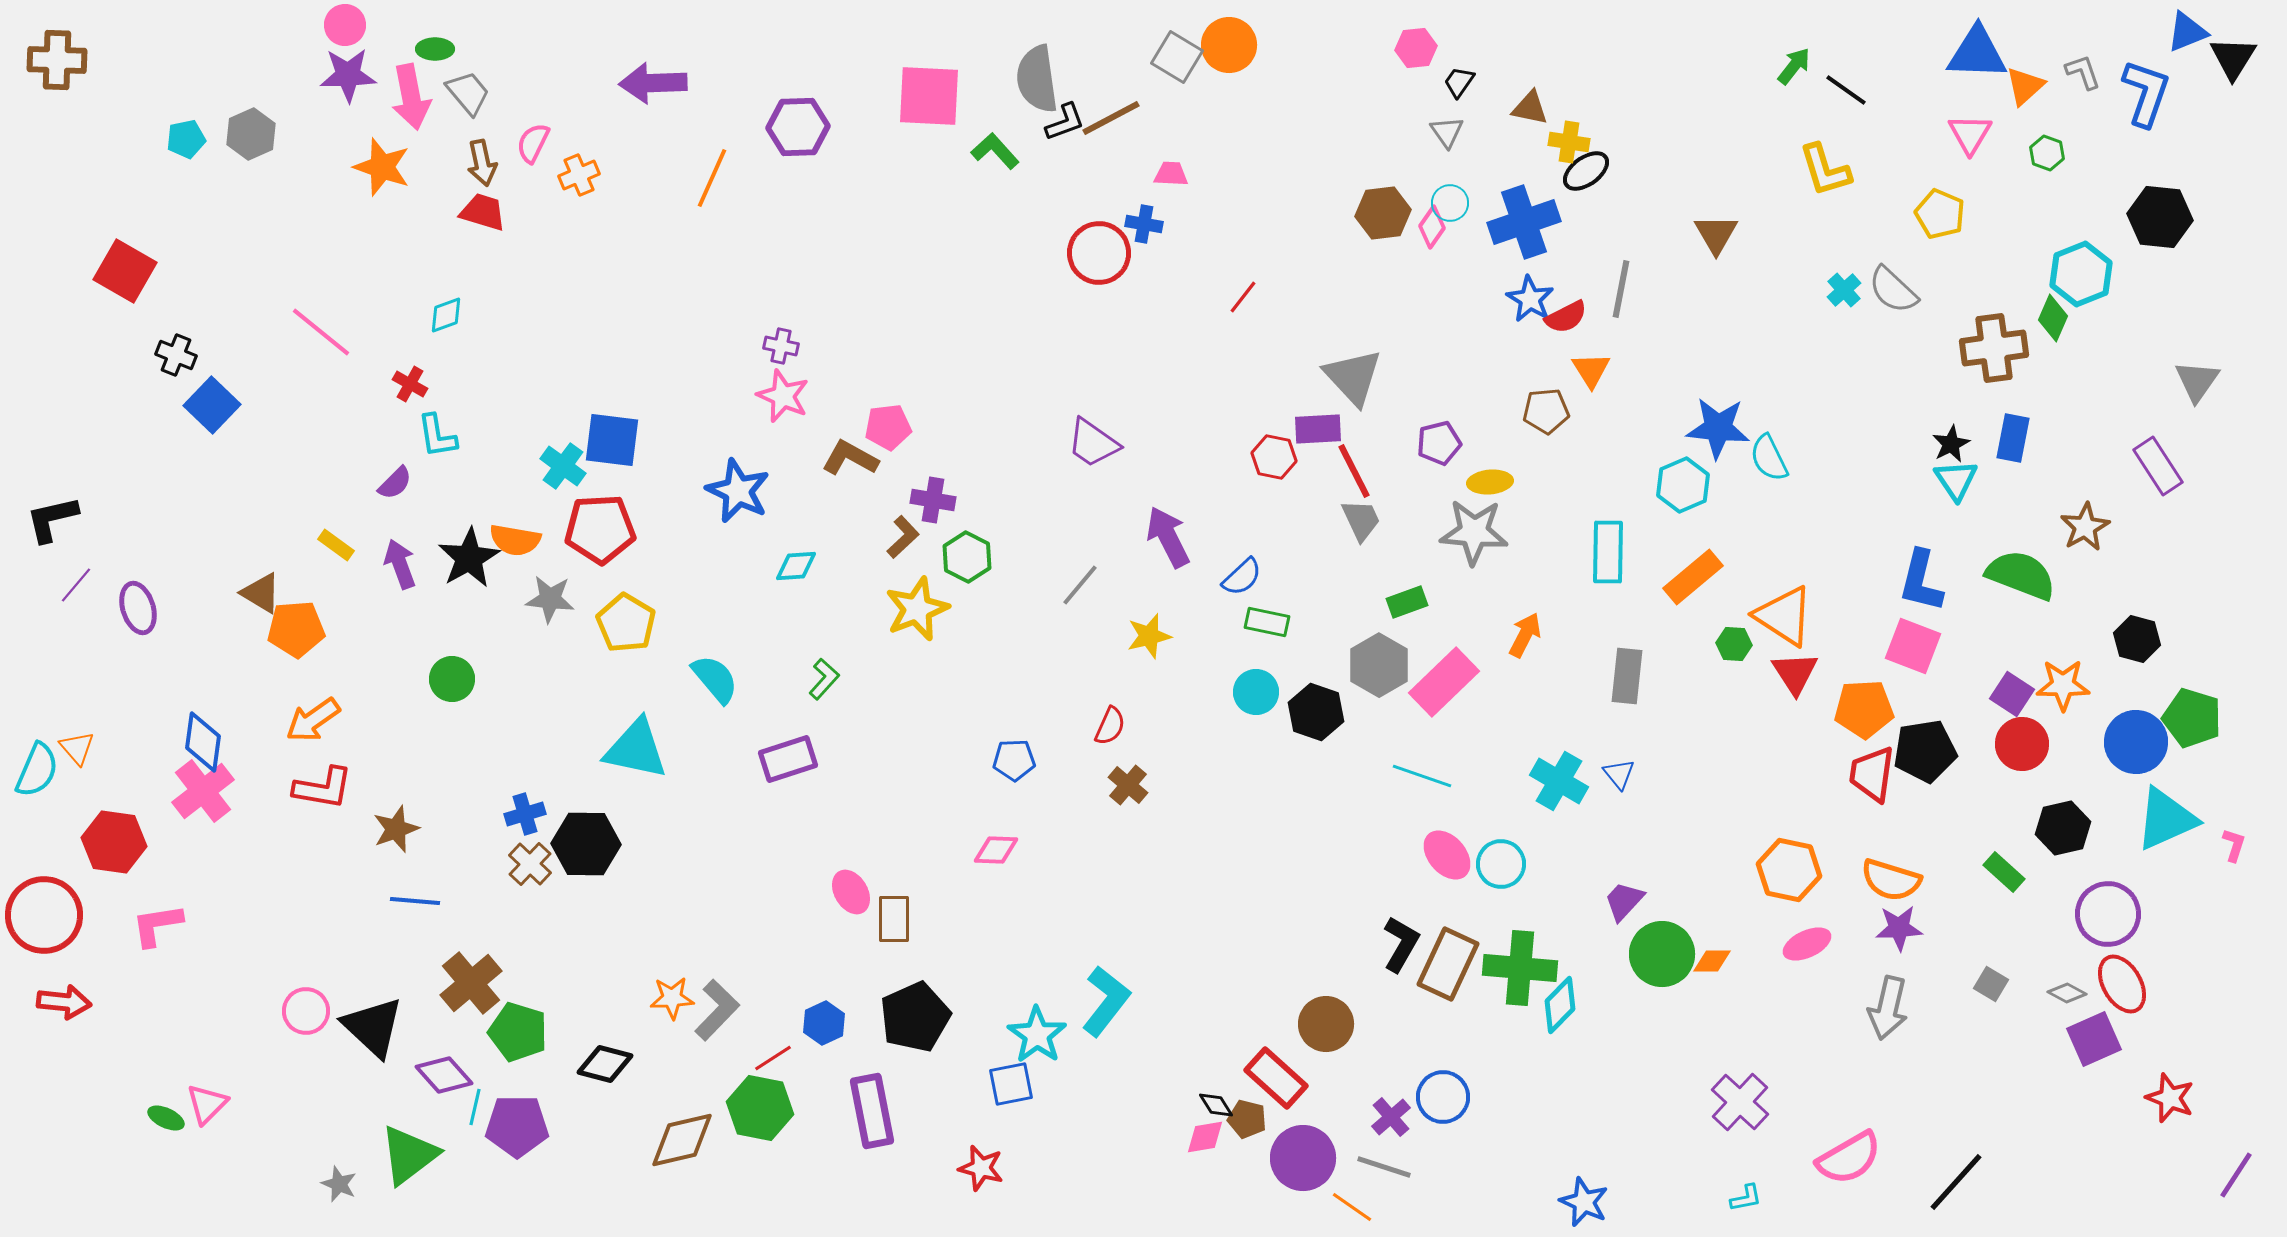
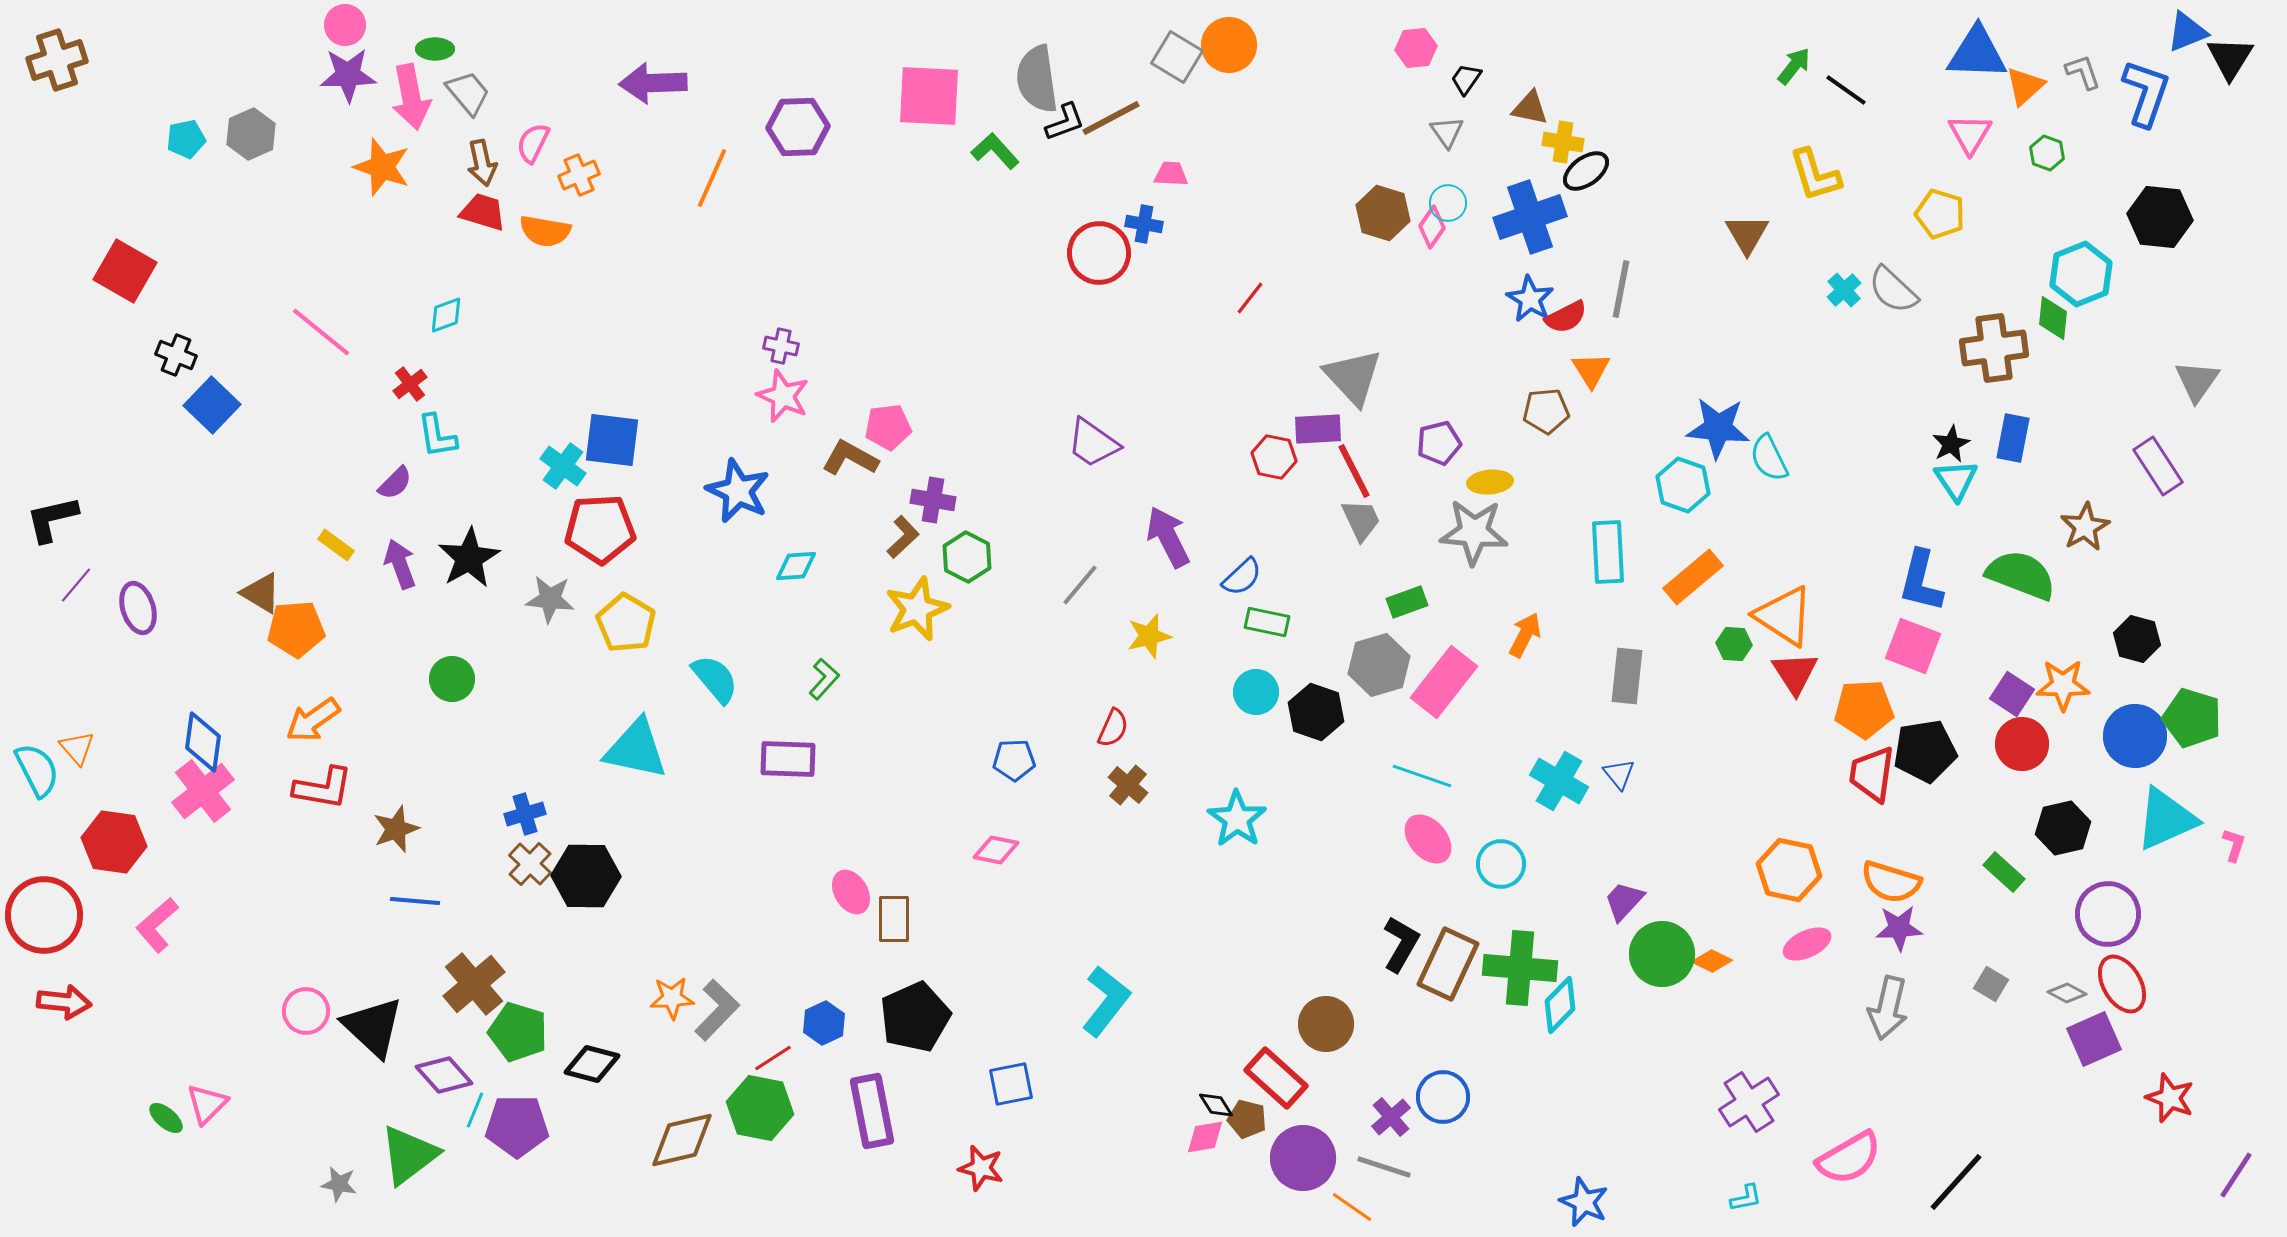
black triangle at (2233, 58): moved 3 px left
brown cross at (57, 60): rotated 20 degrees counterclockwise
black trapezoid at (1459, 82): moved 7 px right, 3 px up
yellow cross at (1569, 142): moved 6 px left
yellow L-shape at (1825, 170): moved 10 px left, 5 px down
cyan circle at (1450, 203): moved 2 px left
brown hexagon at (1383, 213): rotated 24 degrees clockwise
yellow pentagon at (1940, 214): rotated 6 degrees counterclockwise
blue cross at (1524, 222): moved 6 px right, 5 px up
brown triangle at (1716, 234): moved 31 px right
red line at (1243, 297): moved 7 px right, 1 px down
green diamond at (2053, 318): rotated 18 degrees counterclockwise
red cross at (410, 384): rotated 24 degrees clockwise
cyan hexagon at (1683, 485): rotated 18 degrees counterclockwise
orange semicircle at (515, 540): moved 30 px right, 309 px up
cyan rectangle at (1608, 552): rotated 4 degrees counterclockwise
gray hexagon at (1379, 665): rotated 14 degrees clockwise
pink rectangle at (1444, 682): rotated 8 degrees counterclockwise
red semicircle at (1110, 726): moved 3 px right, 2 px down
blue circle at (2136, 742): moved 1 px left, 6 px up
purple rectangle at (788, 759): rotated 20 degrees clockwise
cyan semicircle at (37, 770): rotated 50 degrees counterclockwise
black hexagon at (586, 844): moved 32 px down
pink diamond at (996, 850): rotated 9 degrees clockwise
pink ellipse at (1447, 855): moved 19 px left, 16 px up
orange semicircle at (1891, 880): moved 2 px down
pink L-shape at (157, 925): rotated 32 degrees counterclockwise
orange diamond at (1712, 961): rotated 27 degrees clockwise
brown cross at (471, 983): moved 3 px right, 1 px down
cyan star at (1037, 1035): moved 200 px right, 216 px up
black diamond at (605, 1064): moved 13 px left
purple cross at (1740, 1102): moved 9 px right; rotated 14 degrees clockwise
cyan line at (475, 1107): moved 3 px down; rotated 9 degrees clockwise
green ellipse at (166, 1118): rotated 15 degrees clockwise
gray star at (339, 1184): rotated 12 degrees counterclockwise
